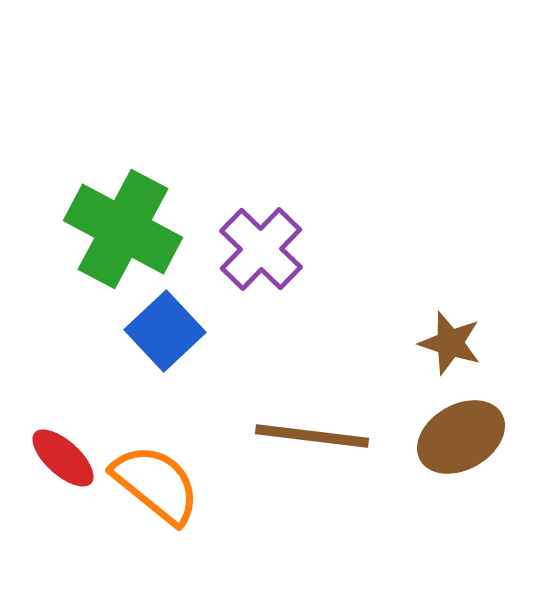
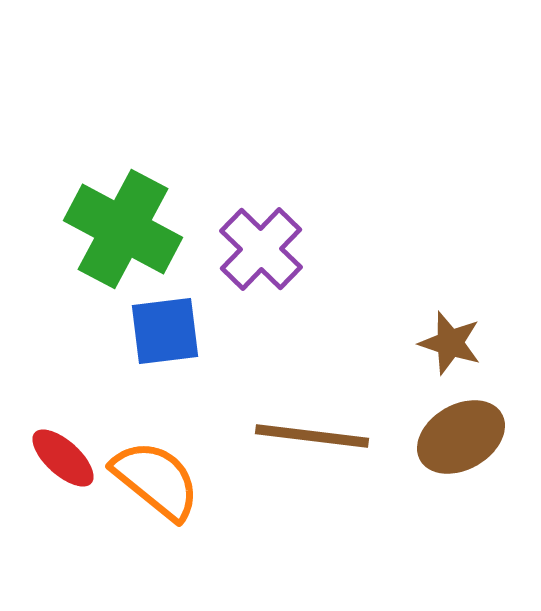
blue square: rotated 36 degrees clockwise
orange semicircle: moved 4 px up
